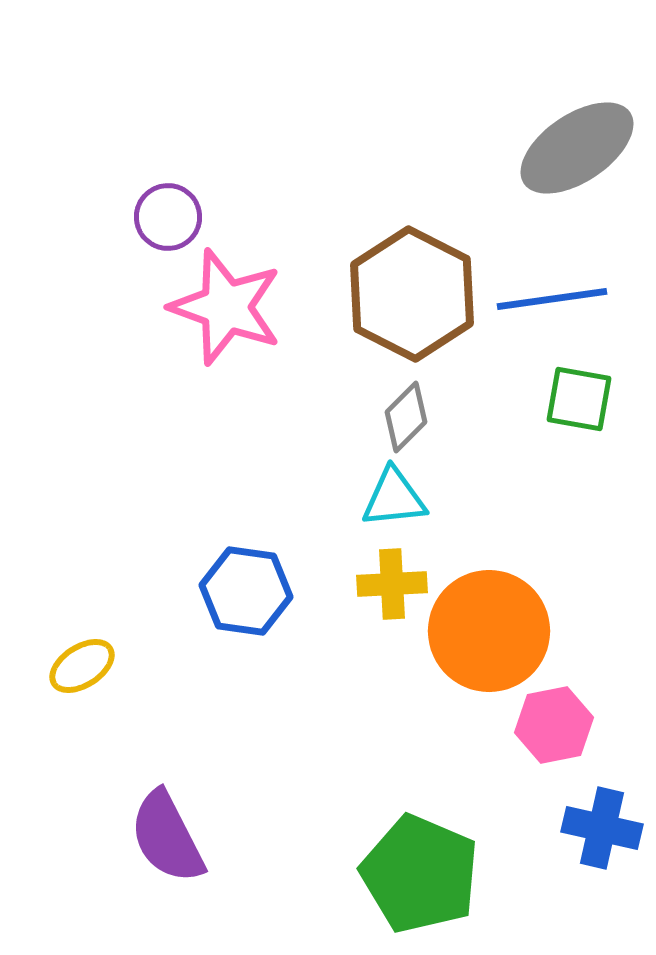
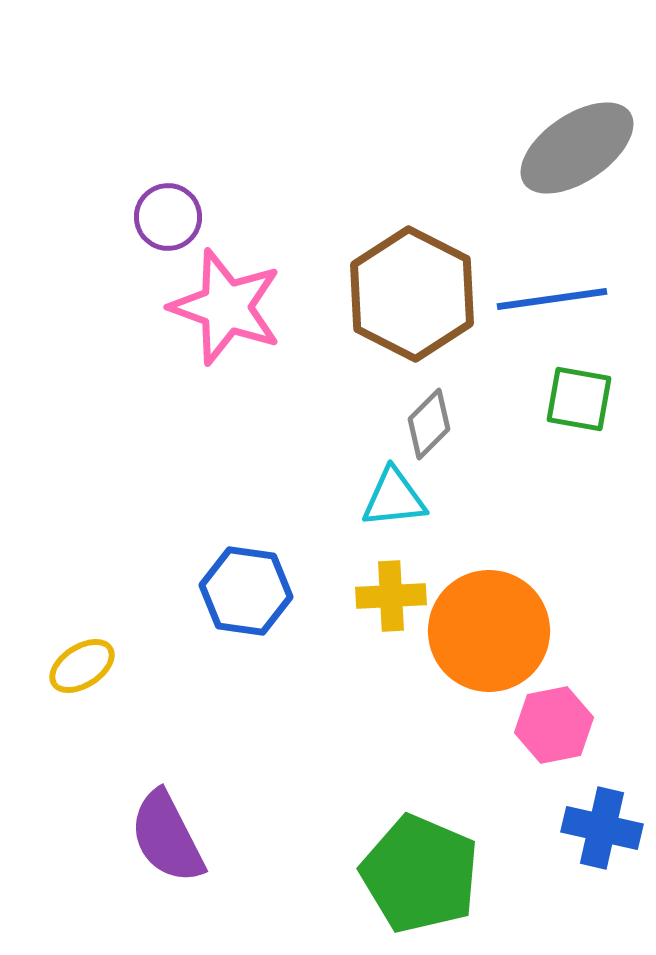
gray diamond: moved 23 px right, 7 px down
yellow cross: moved 1 px left, 12 px down
